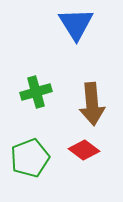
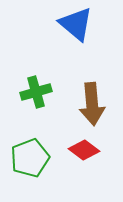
blue triangle: rotated 18 degrees counterclockwise
